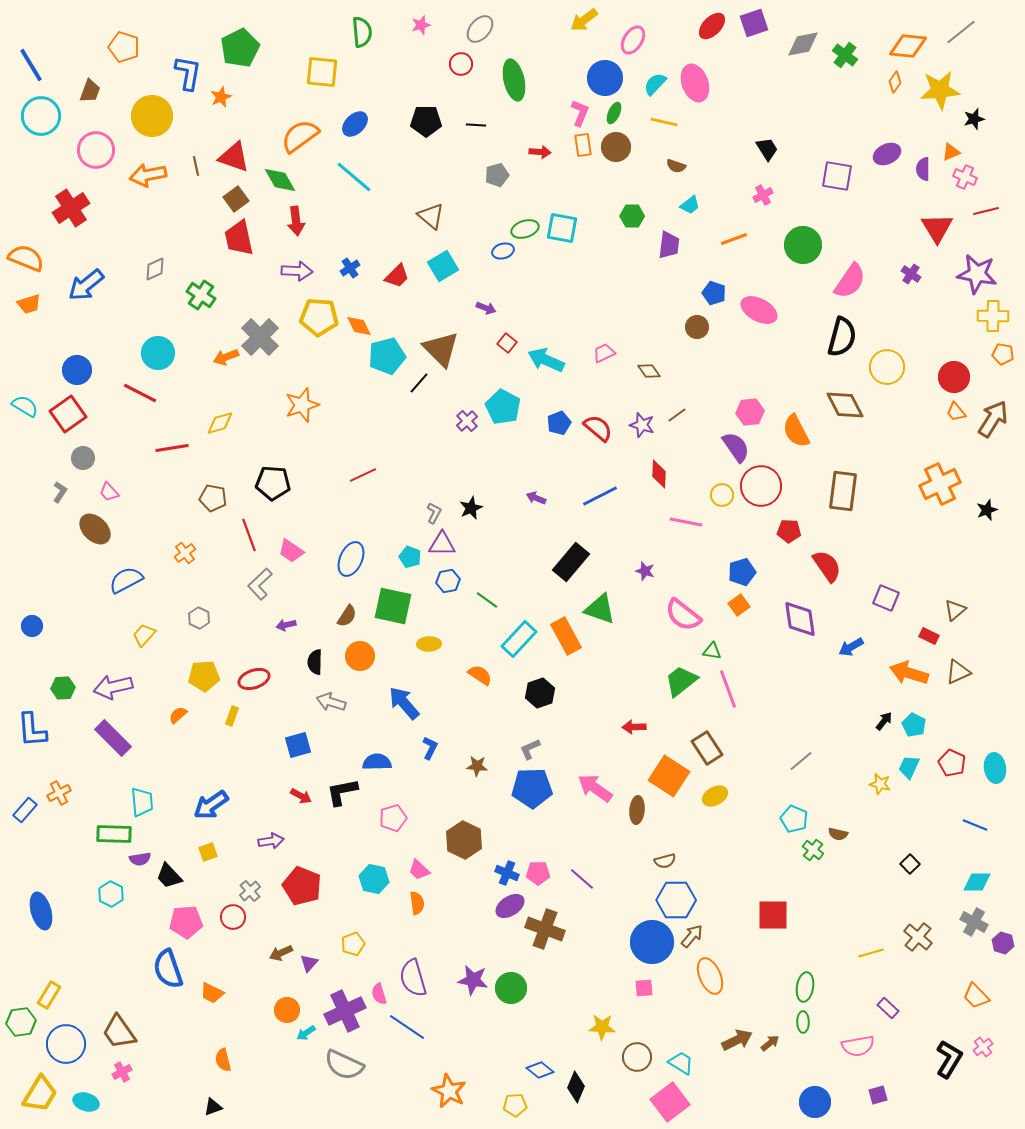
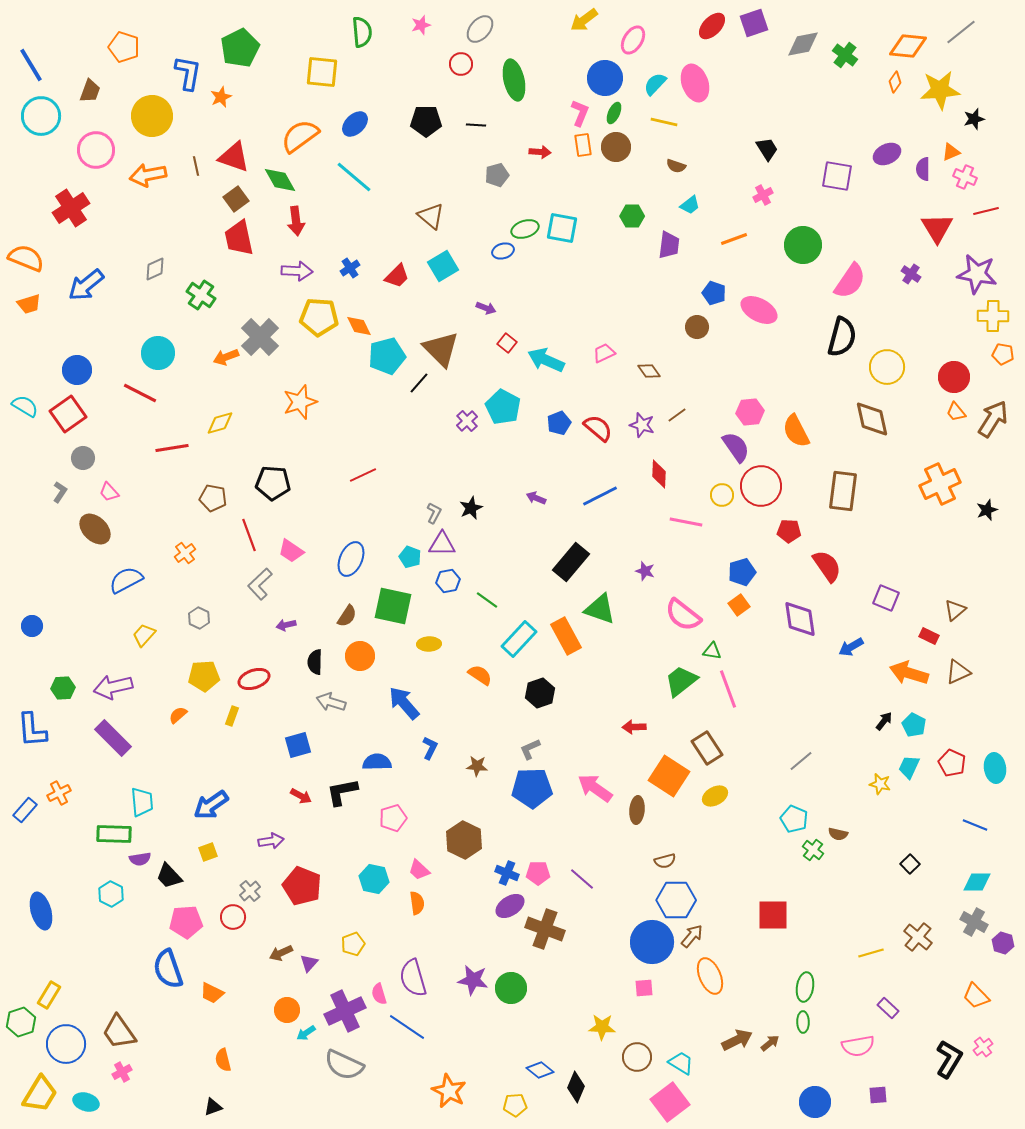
orange star at (302, 405): moved 2 px left, 3 px up
brown diamond at (845, 405): moved 27 px right, 14 px down; rotated 15 degrees clockwise
green hexagon at (21, 1022): rotated 12 degrees counterclockwise
purple square at (878, 1095): rotated 12 degrees clockwise
